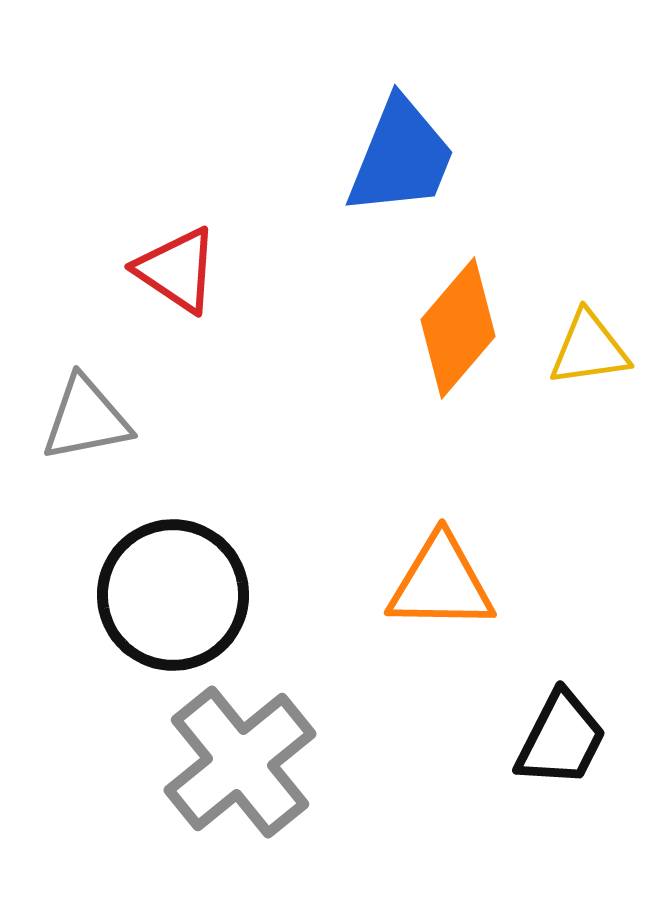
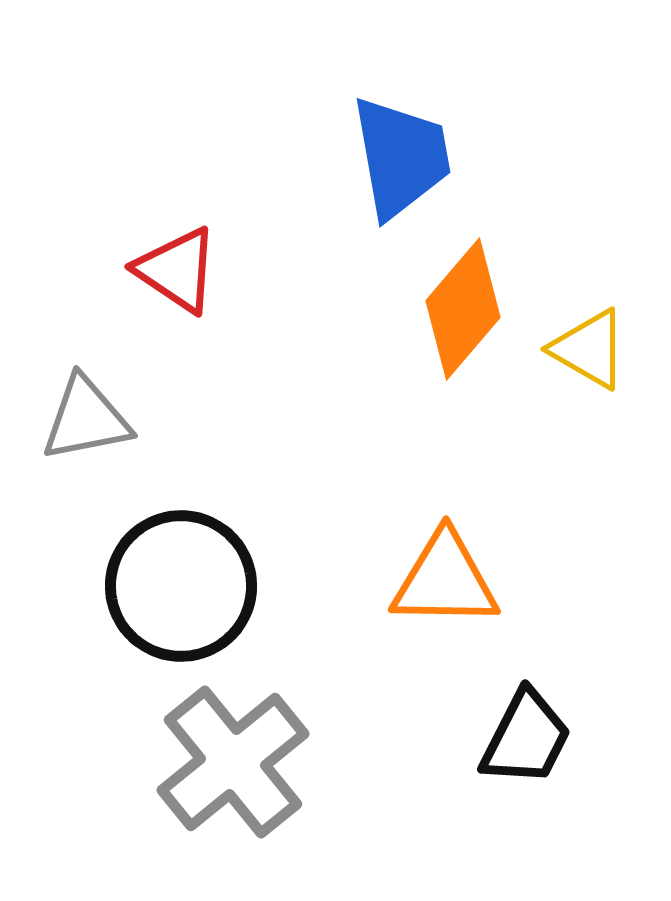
blue trapezoid: rotated 32 degrees counterclockwise
orange diamond: moved 5 px right, 19 px up
yellow triangle: rotated 38 degrees clockwise
orange triangle: moved 4 px right, 3 px up
black circle: moved 8 px right, 9 px up
black trapezoid: moved 35 px left, 1 px up
gray cross: moved 7 px left
